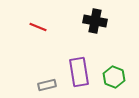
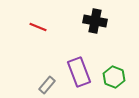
purple rectangle: rotated 12 degrees counterclockwise
gray rectangle: rotated 36 degrees counterclockwise
